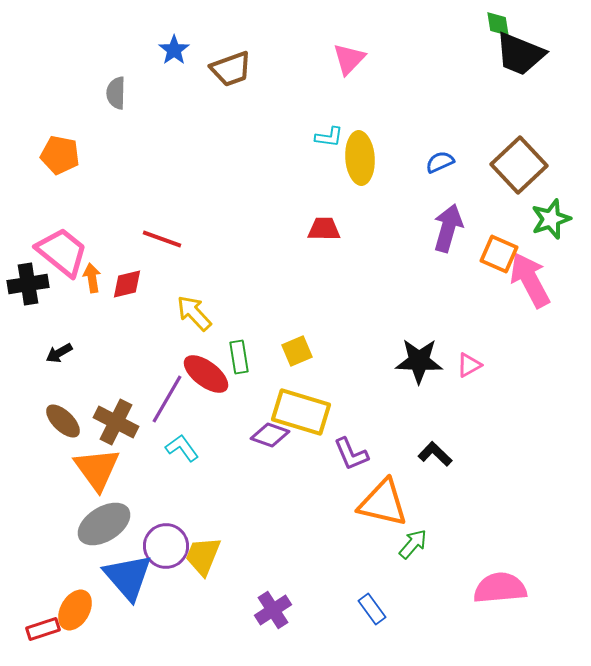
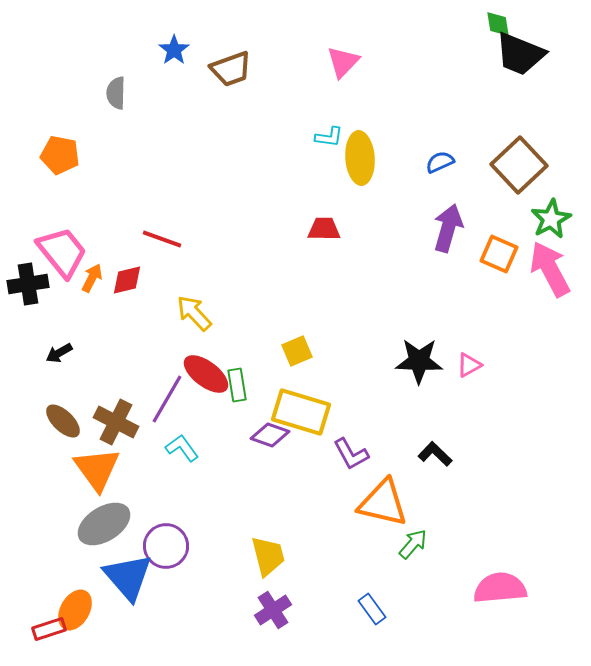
pink triangle at (349, 59): moved 6 px left, 3 px down
green star at (551, 219): rotated 9 degrees counterclockwise
pink trapezoid at (62, 252): rotated 12 degrees clockwise
orange arrow at (92, 278): rotated 36 degrees clockwise
pink arrow at (530, 280): moved 20 px right, 11 px up
red diamond at (127, 284): moved 4 px up
green rectangle at (239, 357): moved 2 px left, 28 px down
purple L-shape at (351, 454): rotated 6 degrees counterclockwise
yellow trapezoid at (203, 556): moved 65 px right; rotated 144 degrees clockwise
red rectangle at (43, 629): moved 6 px right
